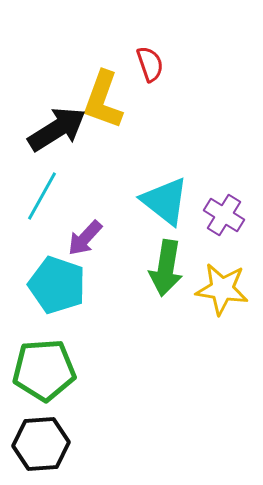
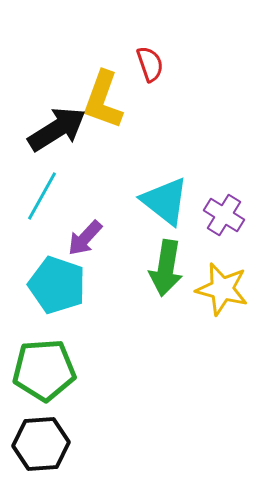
yellow star: rotated 6 degrees clockwise
